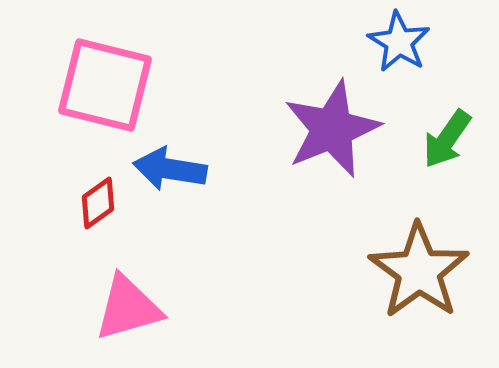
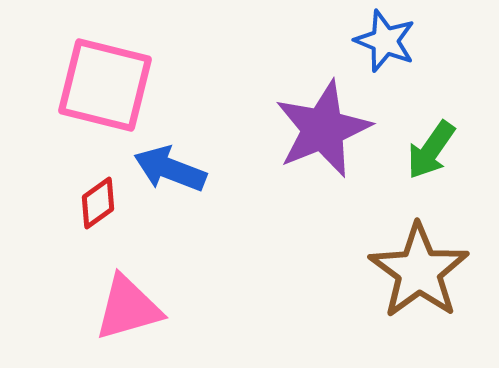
blue star: moved 14 px left, 1 px up; rotated 10 degrees counterclockwise
purple star: moved 9 px left
green arrow: moved 16 px left, 11 px down
blue arrow: rotated 12 degrees clockwise
